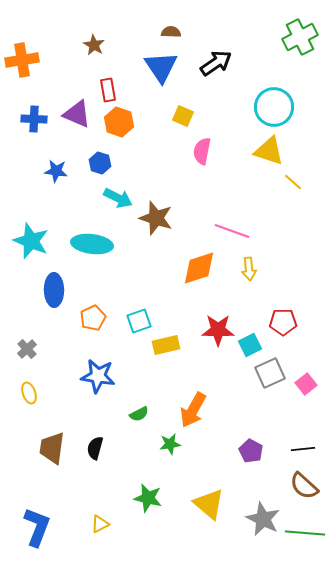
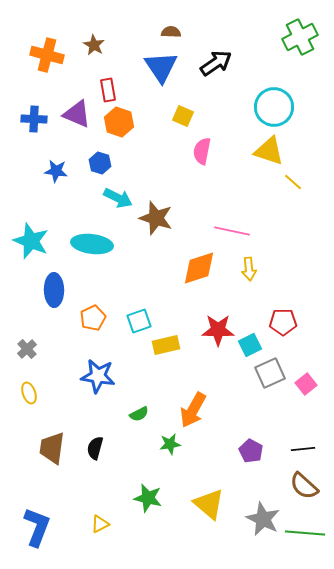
orange cross at (22, 60): moved 25 px right, 5 px up; rotated 24 degrees clockwise
pink line at (232, 231): rotated 8 degrees counterclockwise
